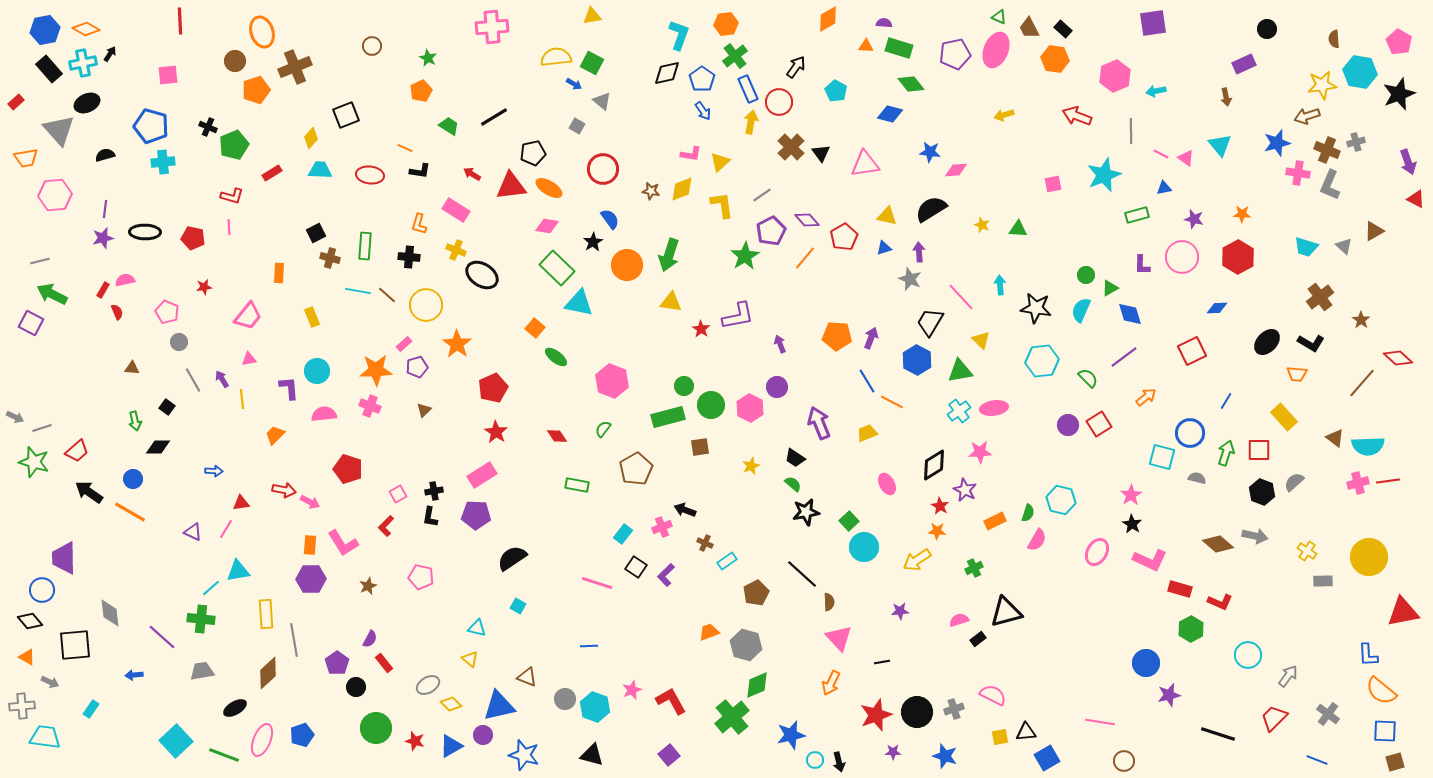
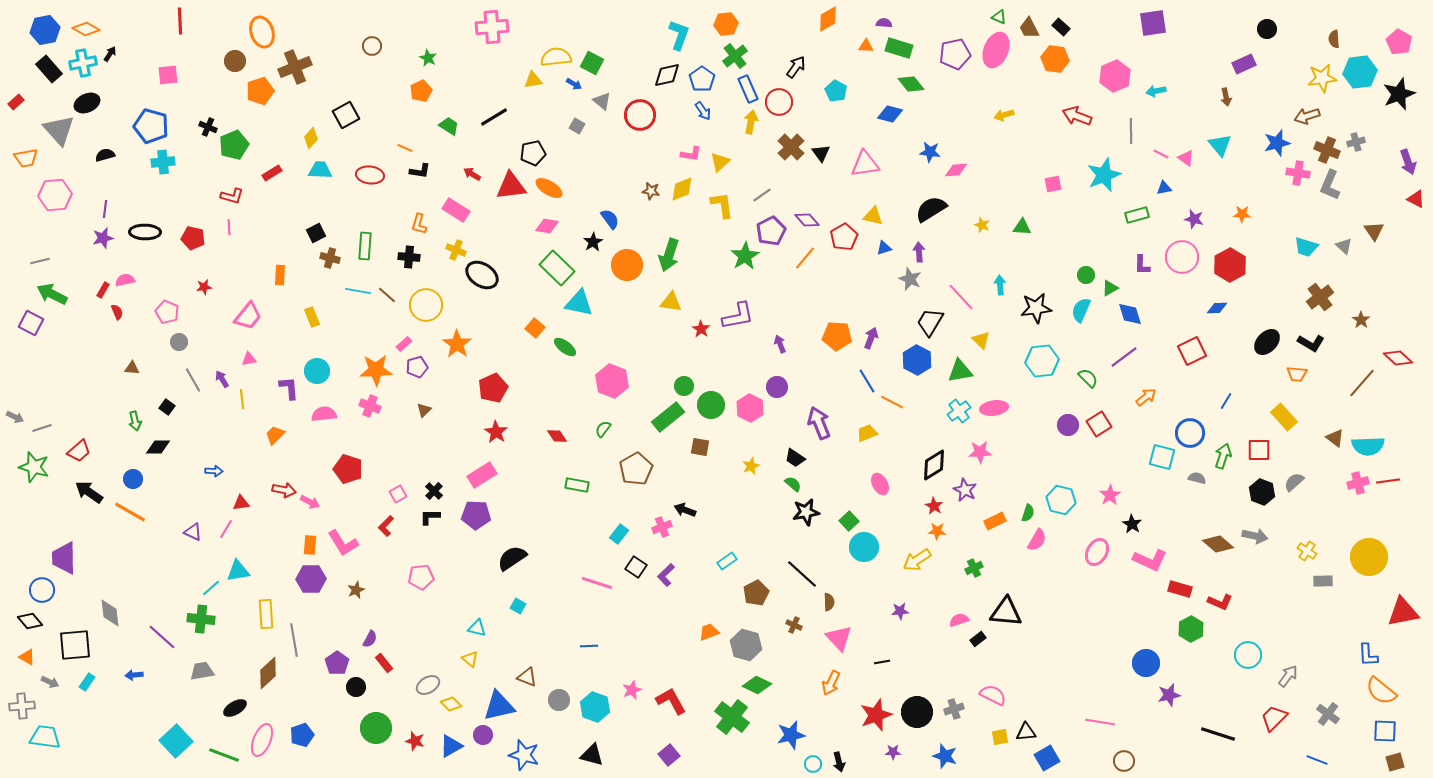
yellow triangle at (592, 16): moved 59 px left, 64 px down
black rectangle at (1063, 29): moved 2 px left, 2 px up
cyan hexagon at (1360, 72): rotated 16 degrees counterclockwise
black diamond at (667, 73): moved 2 px down
yellow star at (1322, 85): moved 7 px up
orange pentagon at (256, 90): moved 4 px right, 1 px down
black square at (346, 115): rotated 8 degrees counterclockwise
red circle at (603, 169): moved 37 px right, 54 px up
yellow triangle at (887, 216): moved 14 px left
green triangle at (1018, 229): moved 4 px right, 2 px up
brown triangle at (1374, 231): rotated 35 degrees counterclockwise
red hexagon at (1238, 257): moved 8 px left, 8 px down
orange rectangle at (279, 273): moved 1 px right, 2 px down
black star at (1036, 308): rotated 16 degrees counterclockwise
green ellipse at (556, 357): moved 9 px right, 10 px up
green rectangle at (668, 417): rotated 24 degrees counterclockwise
brown square at (700, 447): rotated 18 degrees clockwise
red trapezoid at (77, 451): moved 2 px right
green arrow at (1226, 453): moved 3 px left, 3 px down
green star at (34, 462): moved 5 px down
pink ellipse at (887, 484): moved 7 px left
black cross at (434, 491): rotated 36 degrees counterclockwise
pink star at (1131, 495): moved 21 px left
red star at (940, 506): moved 6 px left
black L-shape at (430, 517): rotated 80 degrees clockwise
cyan rectangle at (623, 534): moved 4 px left
brown cross at (705, 543): moved 89 px right, 82 px down
pink pentagon at (421, 577): rotated 20 degrees counterclockwise
brown star at (368, 586): moved 12 px left, 4 px down
black triangle at (1006, 612): rotated 20 degrees clockwise
green diamond at (757, 685): rotated 48 degrees clockwise
gray circle at (565, 699): moved 6 px left, 1 px down
cyan rectangle at (91, 709): moved 4 px left, 27 px up
green cross at (732, 717): rotated 12 degrees counterclockwise
cyan circle at (815, 760): moved 2 px left, 4 px down
